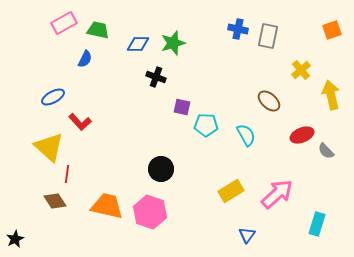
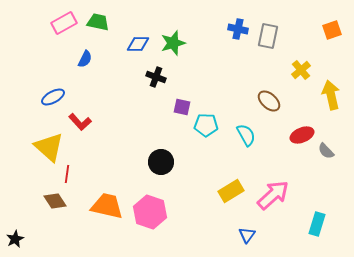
green trapezoid: moved 8 px up
black circle: moved 7 px up
pink arrow: moved 4 px left, 1 px down
